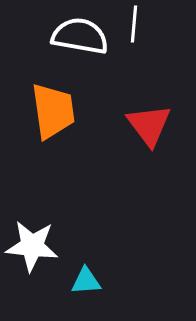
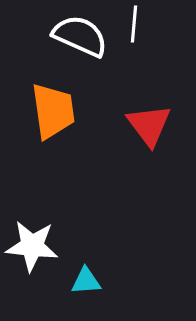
white semicircle: rotated 14 degrees clockwise
